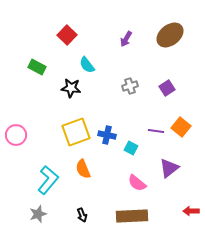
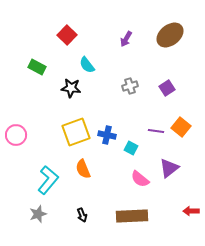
pink semicircle: moved 3 px right, 4 px up
